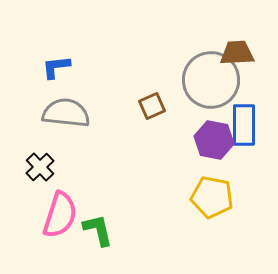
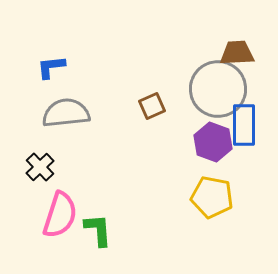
blue L-shape: moved 5 px left
gray circle: moved 7 px right, 9 px down
gray semicircle: rotated 12 degrees counterclockwise
purple hexagon: moved 1 px left, 2 px down; rotated 9 degrees clockwise
green L-shape: rotated 9 degrees clockwise
